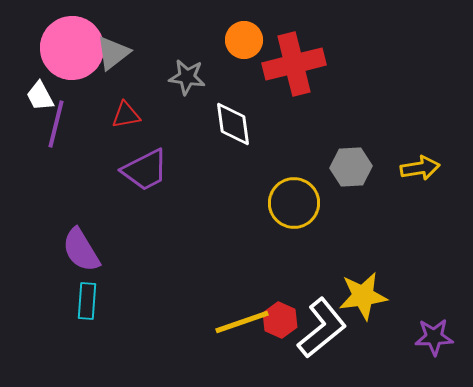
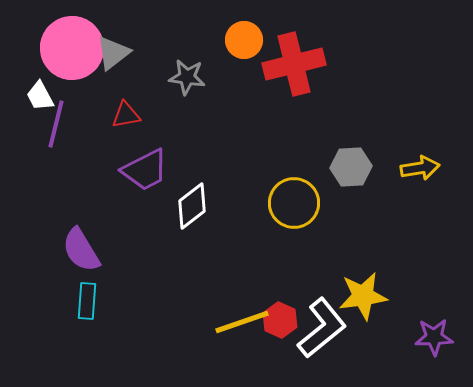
white diamond: moved 41 px left, 82 px down; rotated 60 degrees clockwise
